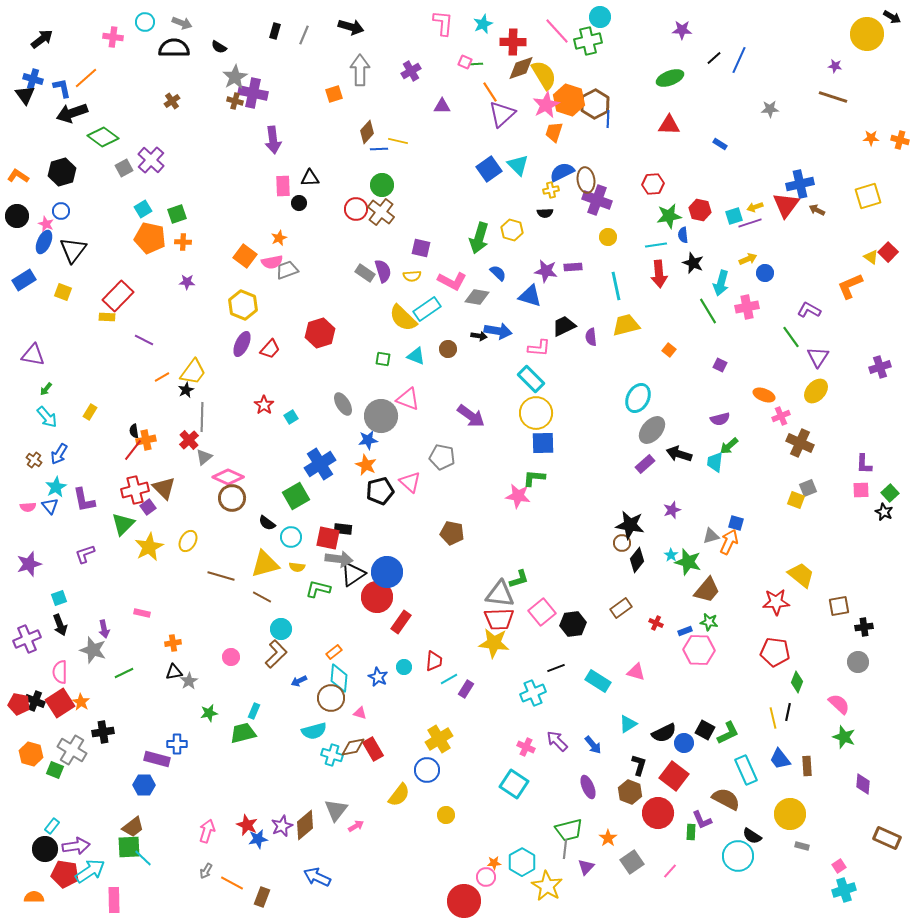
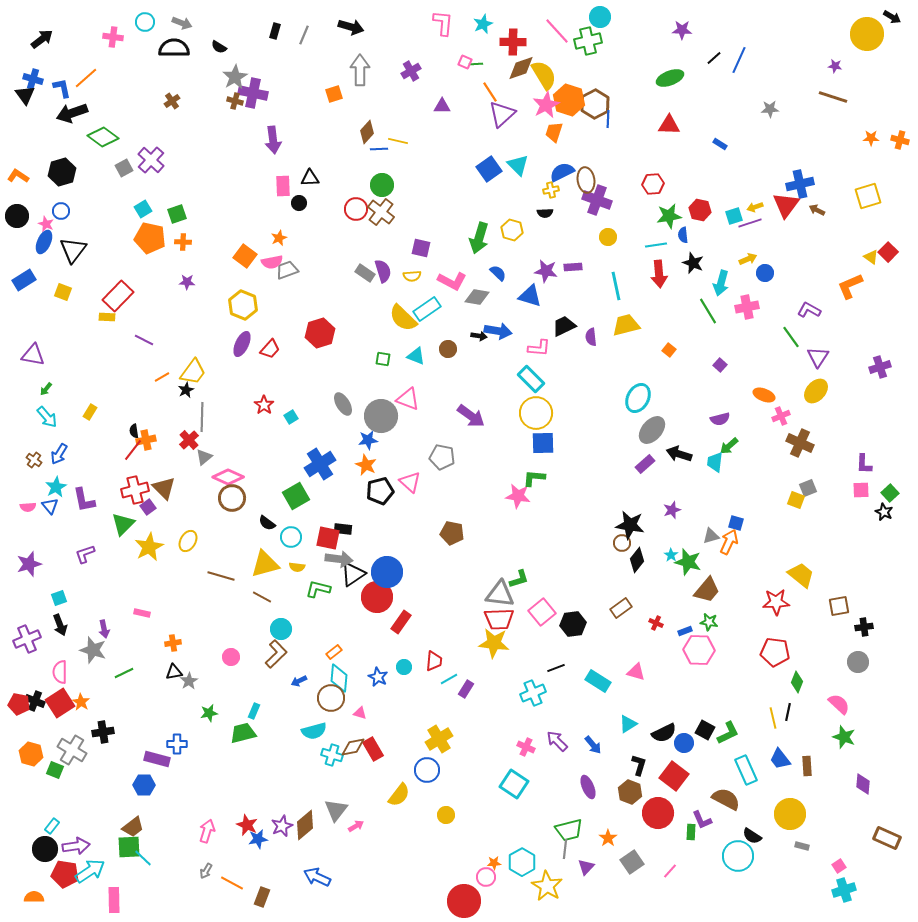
purple square at (720, 365): rotated 16 degrees clockwise
